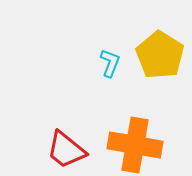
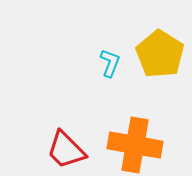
yellow pentagon: moved 1 px up
red trapezoid: rotated 6 degrees clockwise
